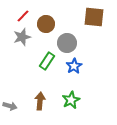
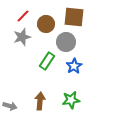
brown square: moved 20 px left
gray circle: moved 1 px left, 1 px up
green star: rotated 18 degrees clockwise
